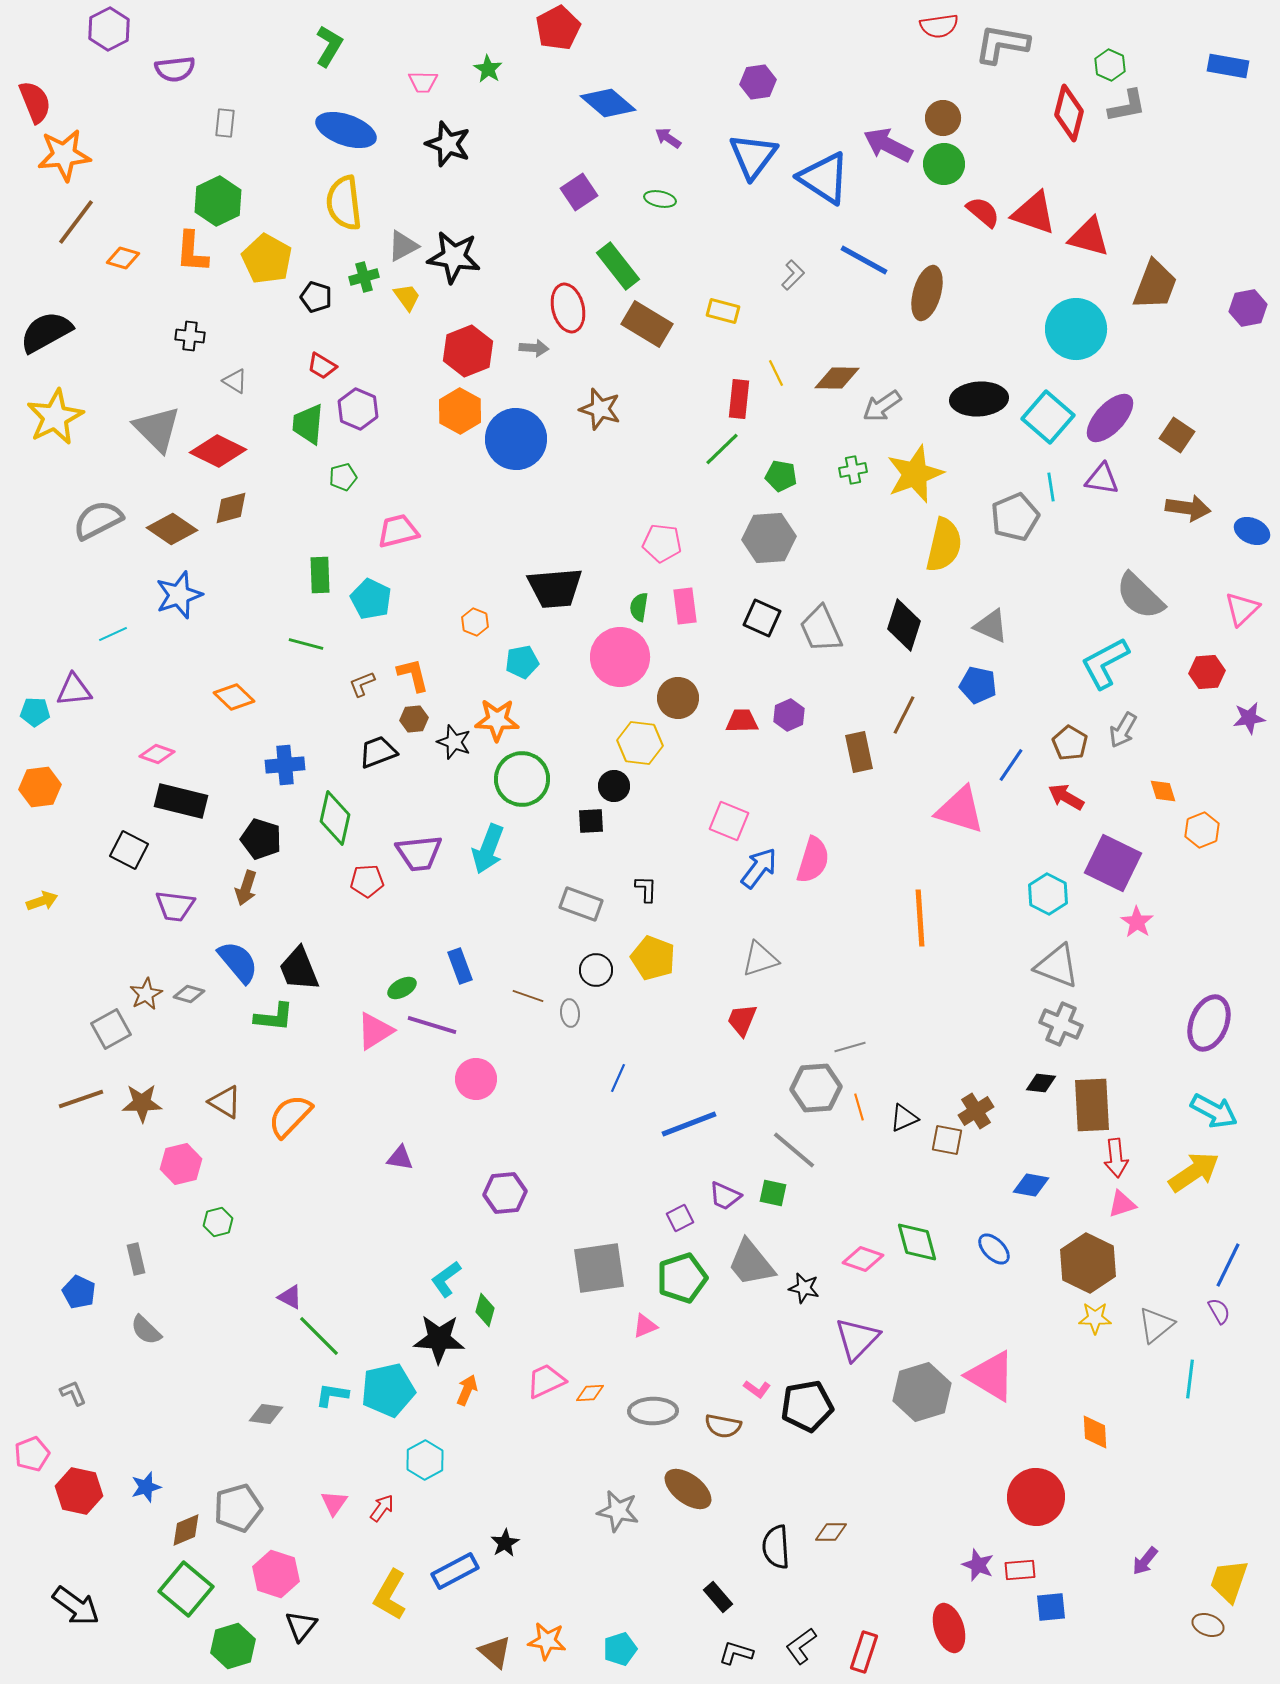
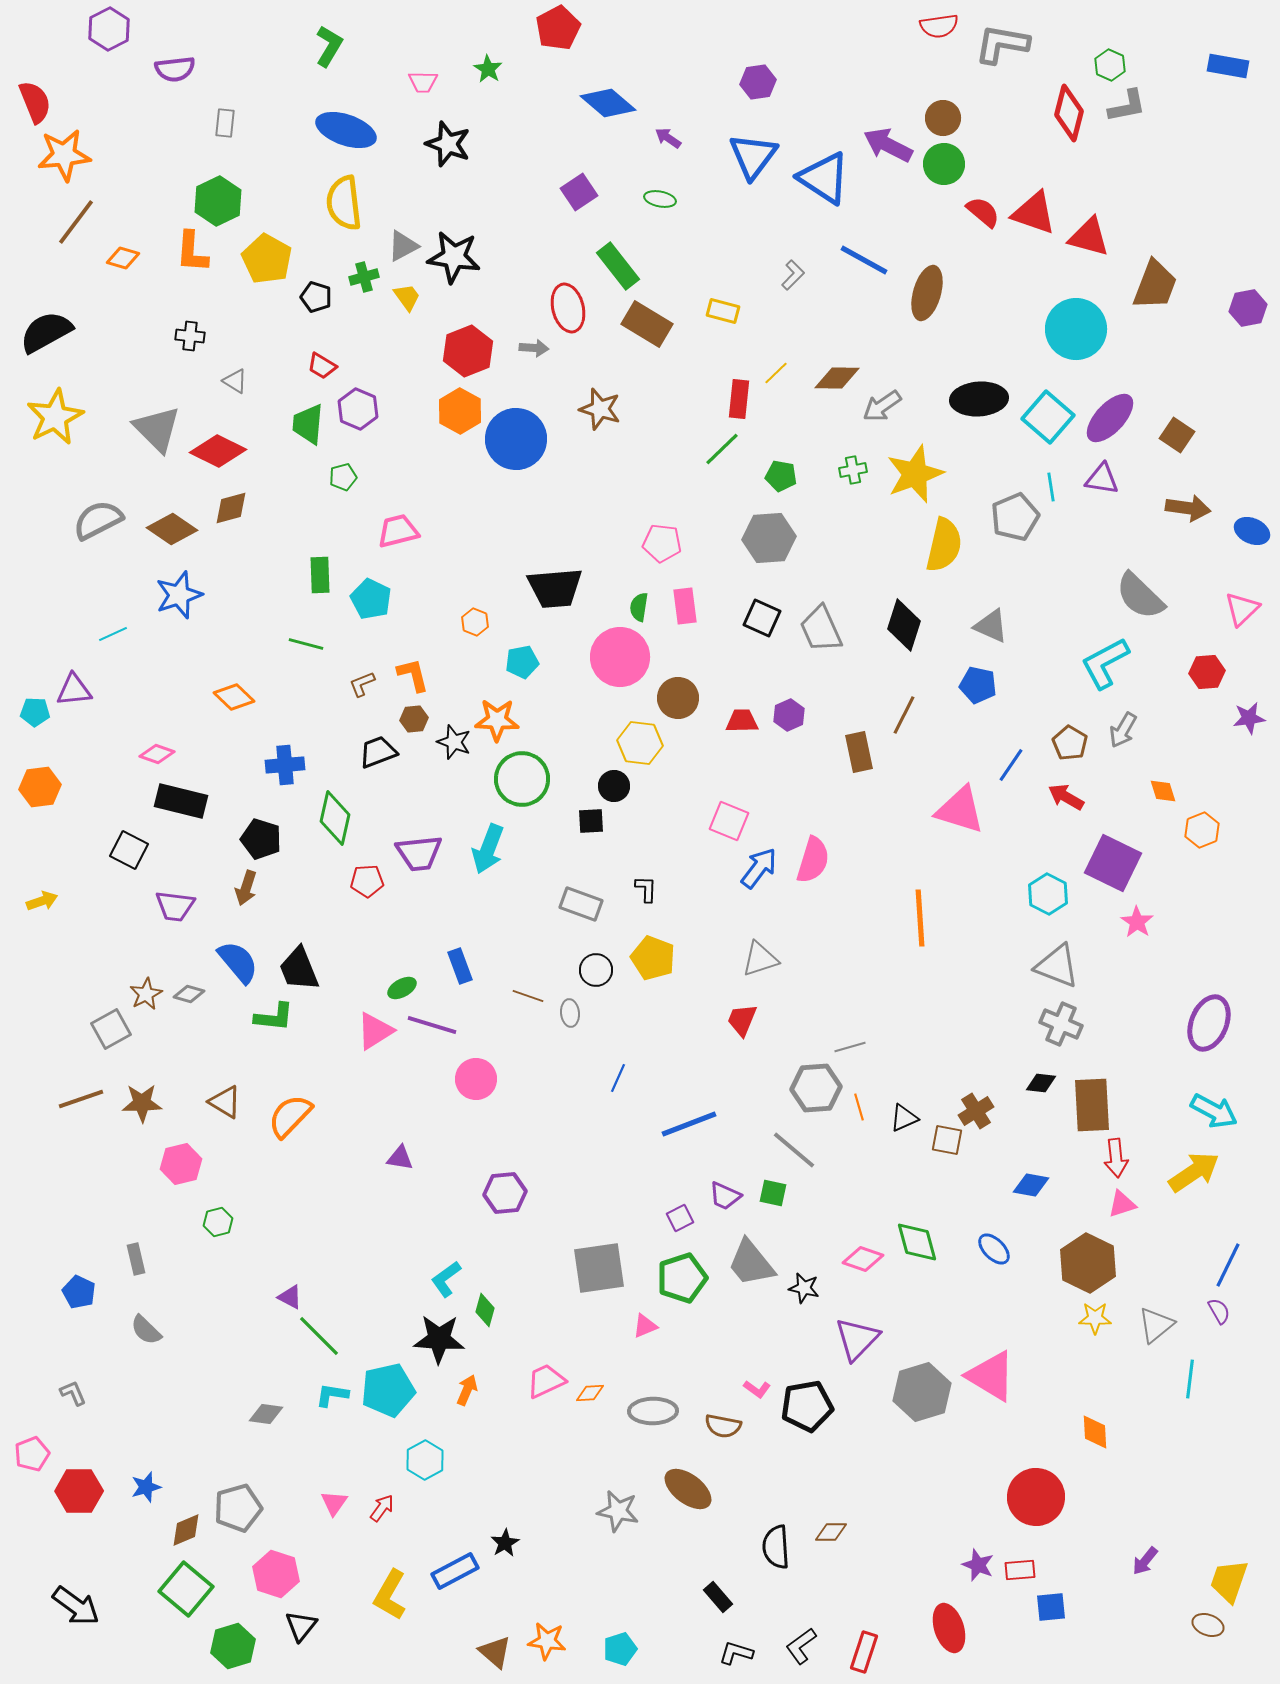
yellow line at (776, 373): rotated 72 degrees clockwise
red hexagon at (79, 1491): rotated 12 degrees counterclockwise
